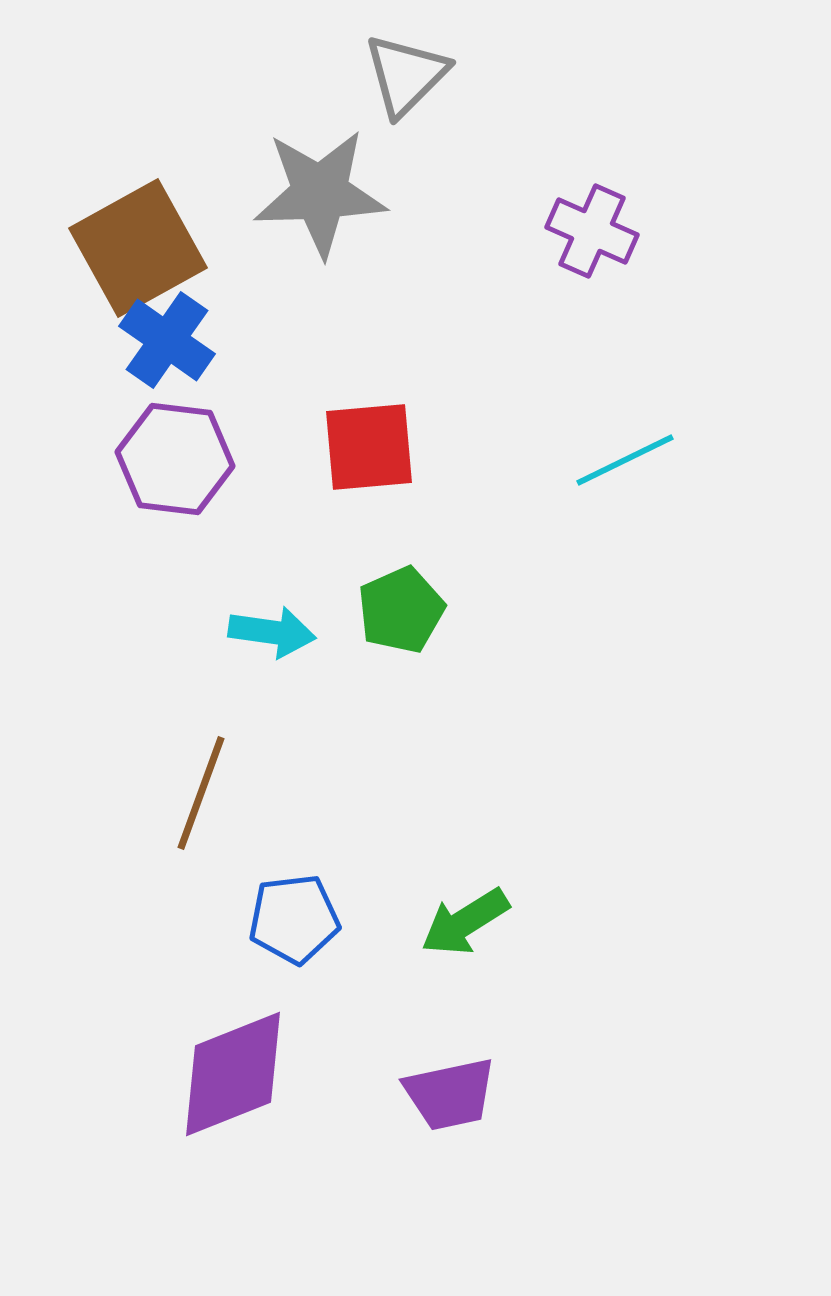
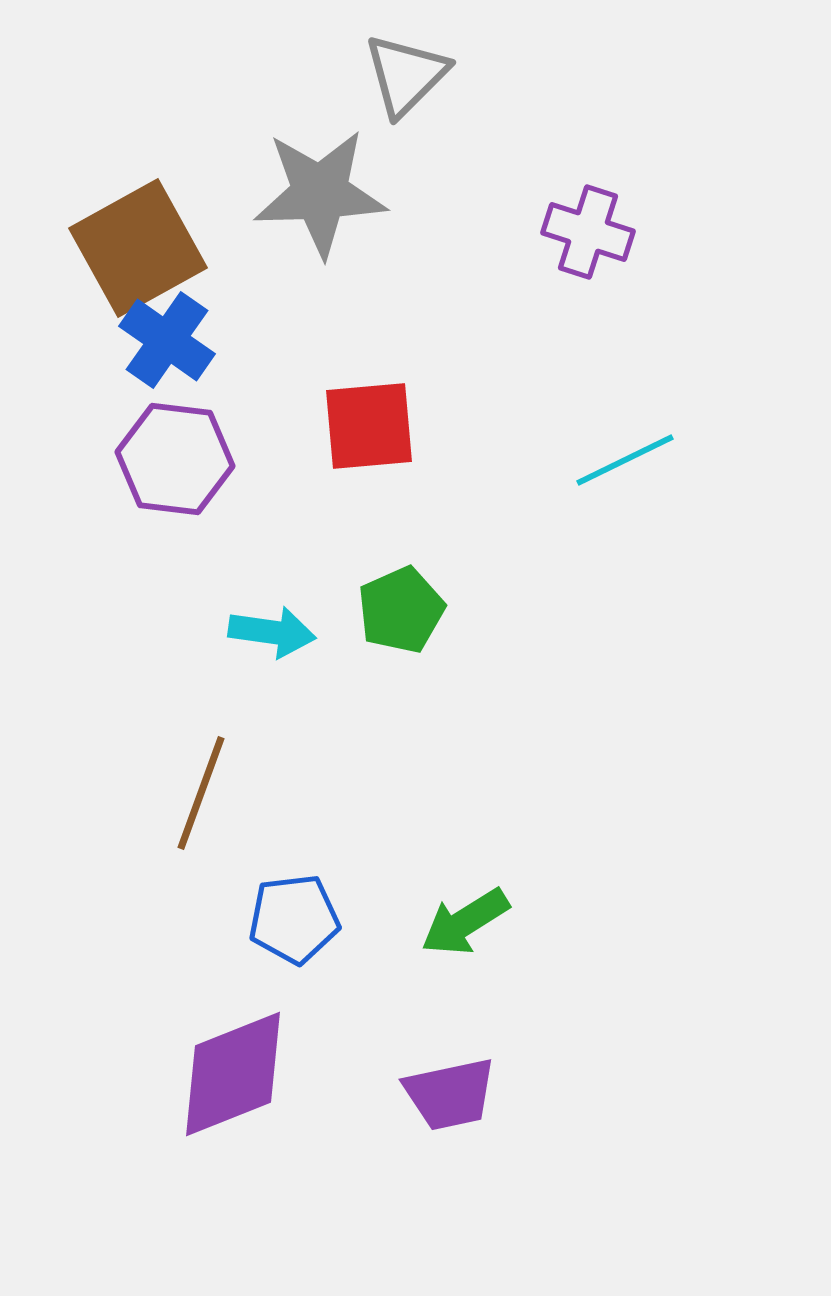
purple cross: moved 4 px left, 1 px down; rotated 6 degrees counterclockwise
red square: moved 21 px up
